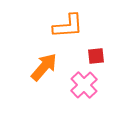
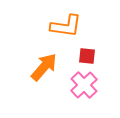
orange L-shape: moved 2 px left; rotated 12 degrees clockwise
red square: moved 9 px left; rotated 12 degrees clockwise
